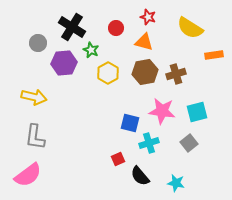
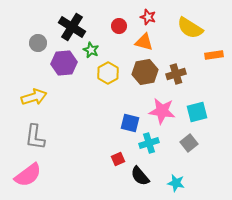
red circle: moved 3 px right, 2 px up
yellow arrow: rotated 30 degrees counterclockwise
